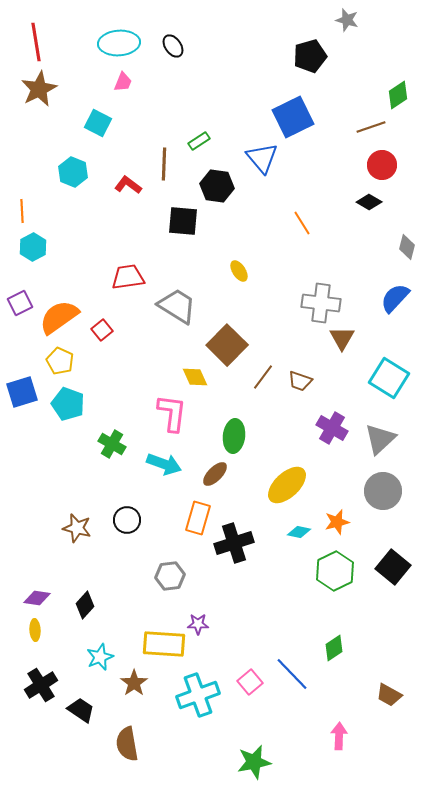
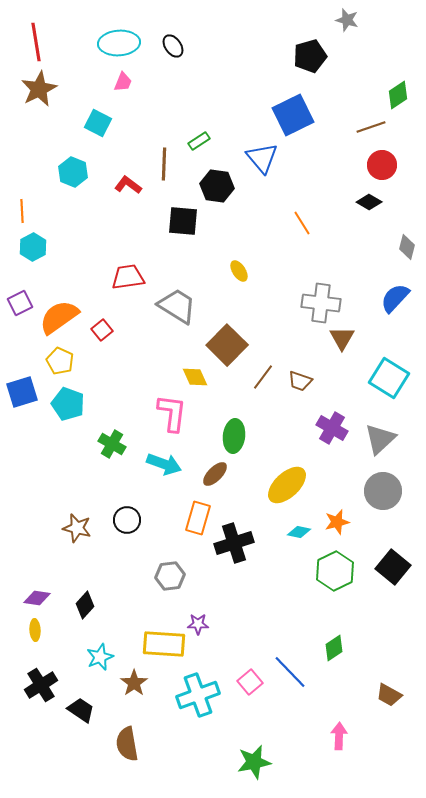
blue square at (293, 117): moved 2 px up
blue line at (292, 674): moved 2 px left, 2 px up
